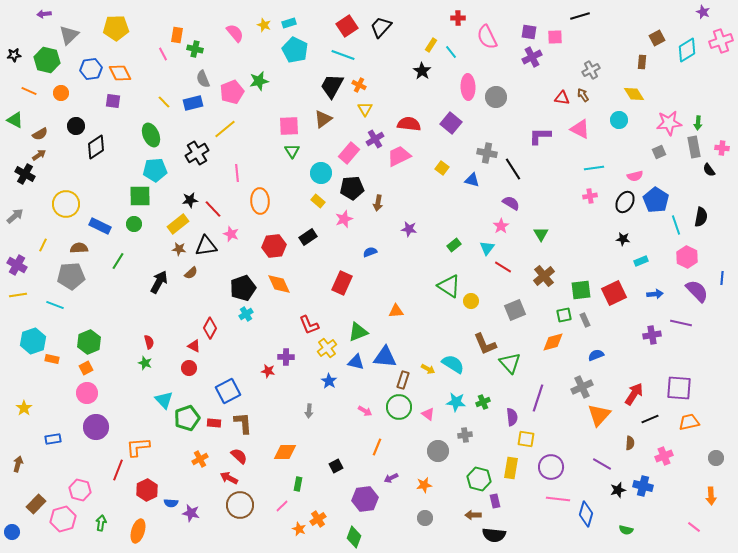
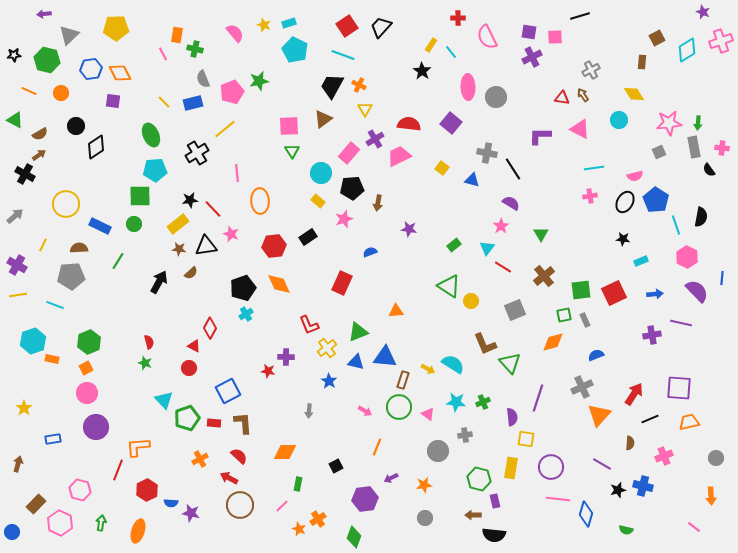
pink hexagon at (63, 519): moved 3 px left, 4 px down; rotated 20 degrees counterclockwise
